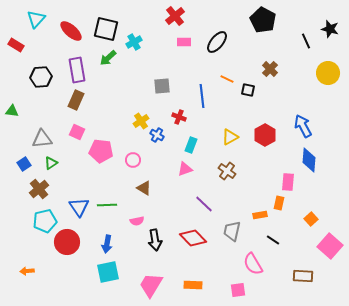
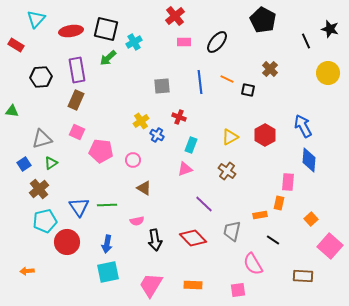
red ellipse at (71, 31): rotated 50 degrees counterclockwise
blue line at (202, 96): moved 2 px left, 14 px up
gray triangle at (42, 139): rotated 10 degrees counterclockwise
